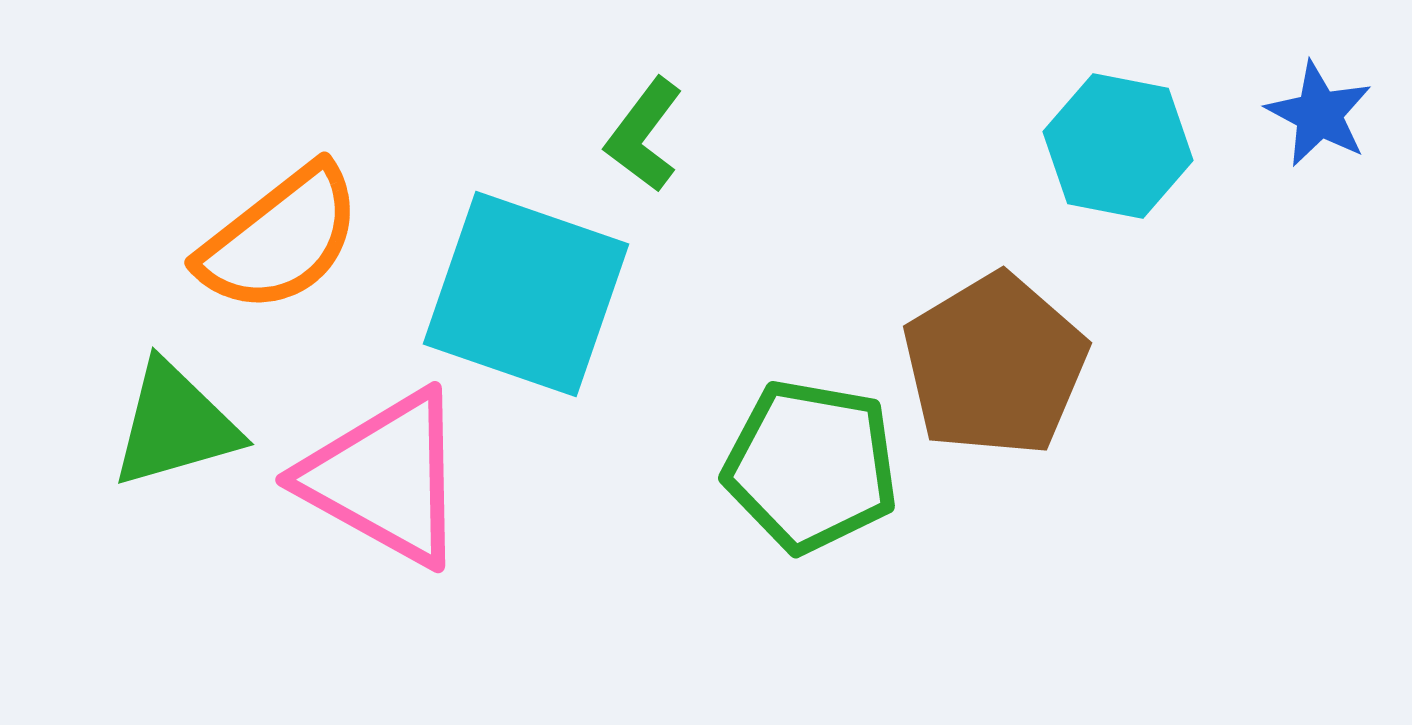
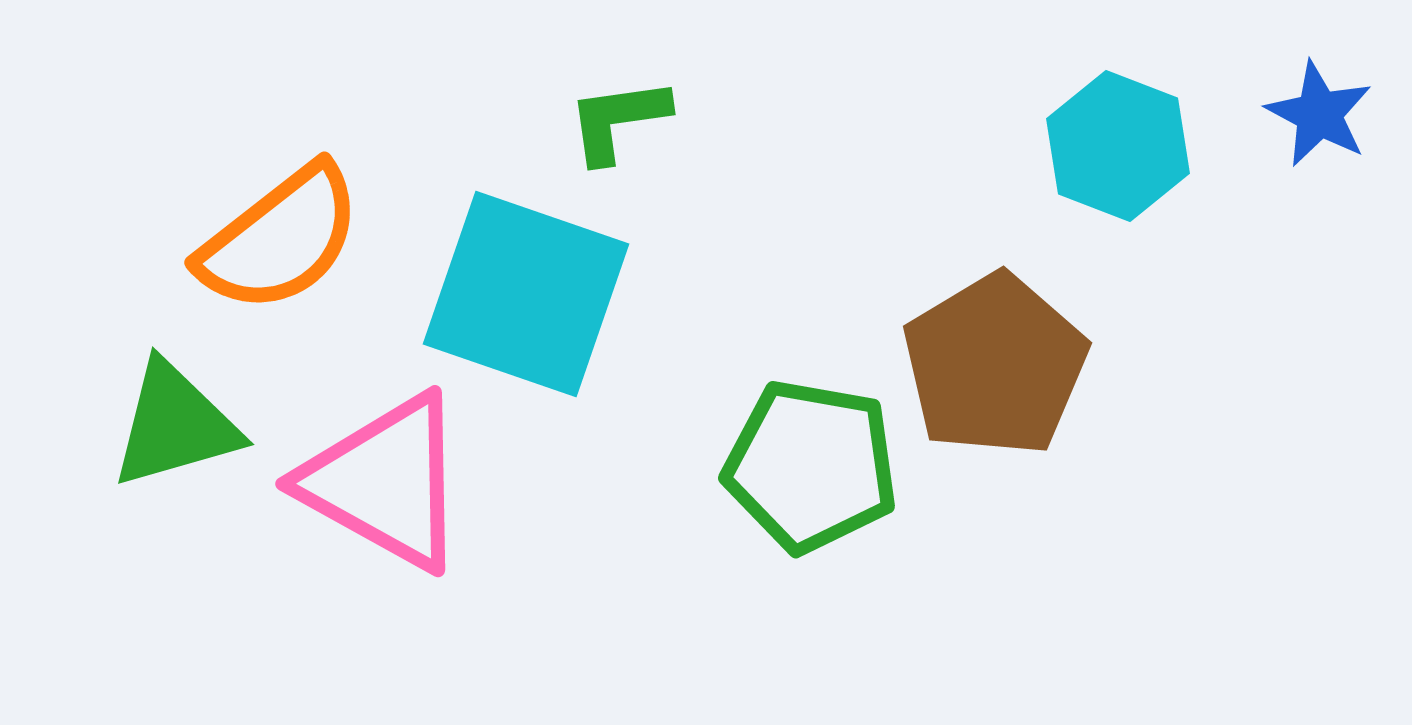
green L-shape: moved 26 px left, 15 px up; rotated 45 degrees clockwise
cyan hexagon: rotated 10 degrees clockwise
pink triangle: moved 4 px down
